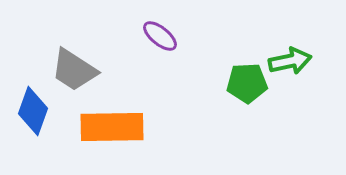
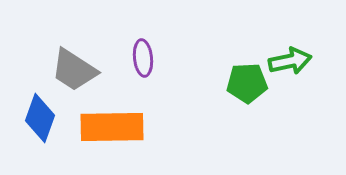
purple ellipse: moved 17 px left, 22 px down; rotated 45 degrees clockwise
blue diamond: moved 7 px right, 7 px down
